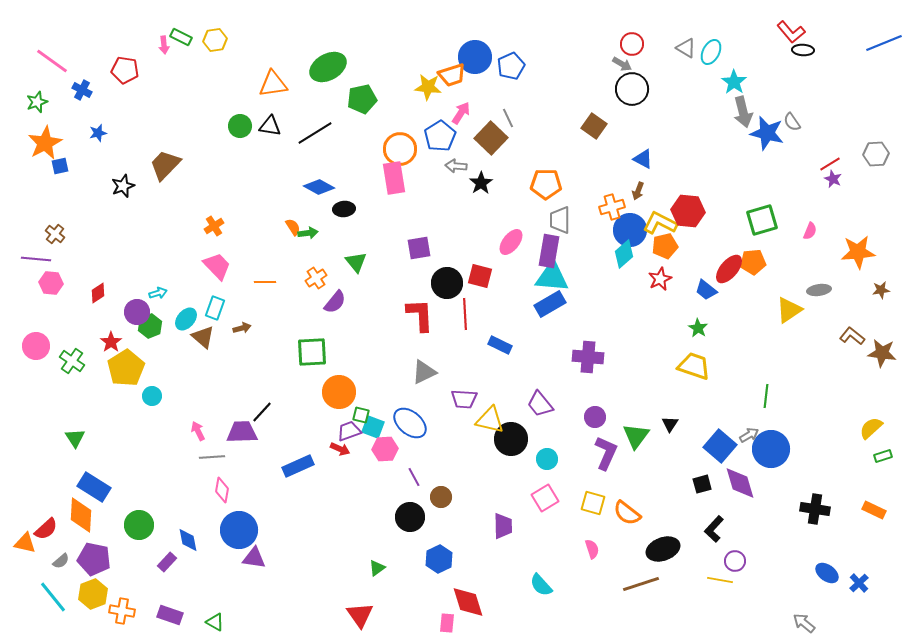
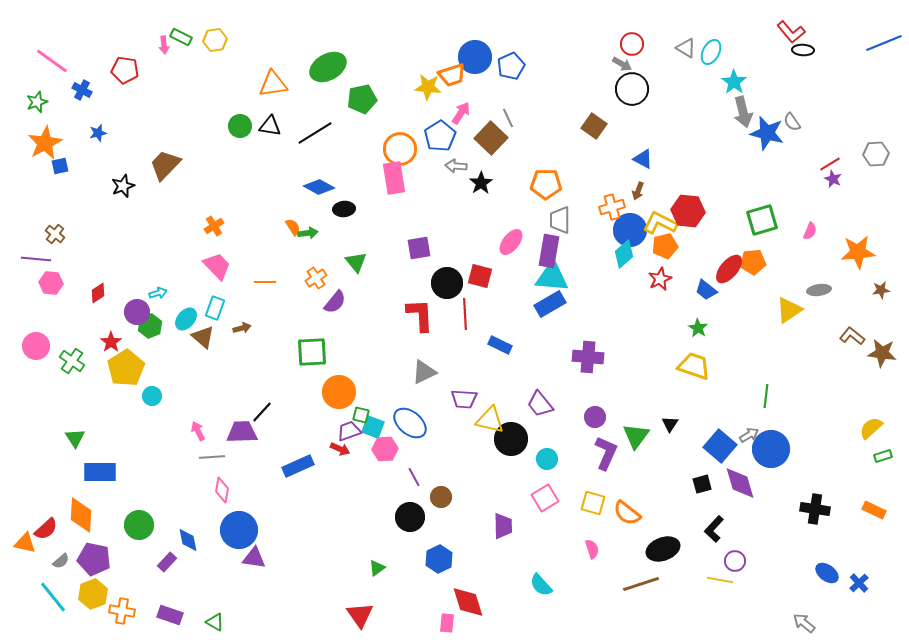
blue rectangle at (94, 487): moved 6 px right, 15 px up; rotated 32 degrees counterclockwise
